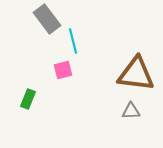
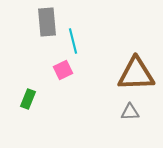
gray rectangle: moved 3 px down; rotated 32 degrees clockwise
pink square: rotated 12 degrees counterclockwise
brown triangle: rotated 9 degrees counterclockwise
gray triangle: moved 1 px left, 1 px down
